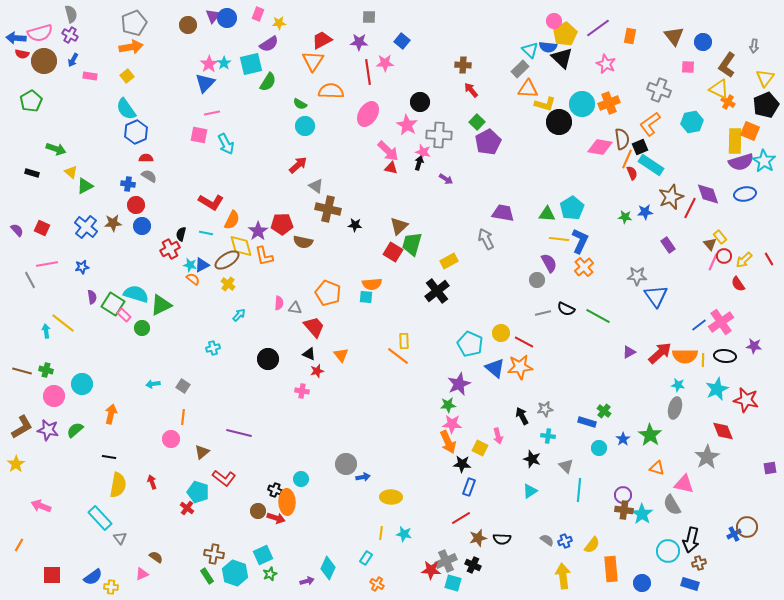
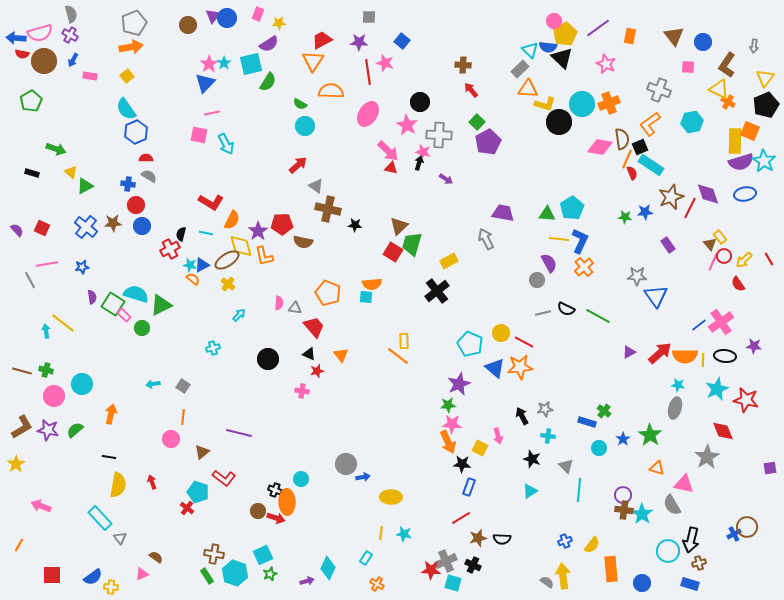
pink star at (385, 63): rotated 18 degrees clockwise
gray semicircle at (547, 540): moved 42 px down
